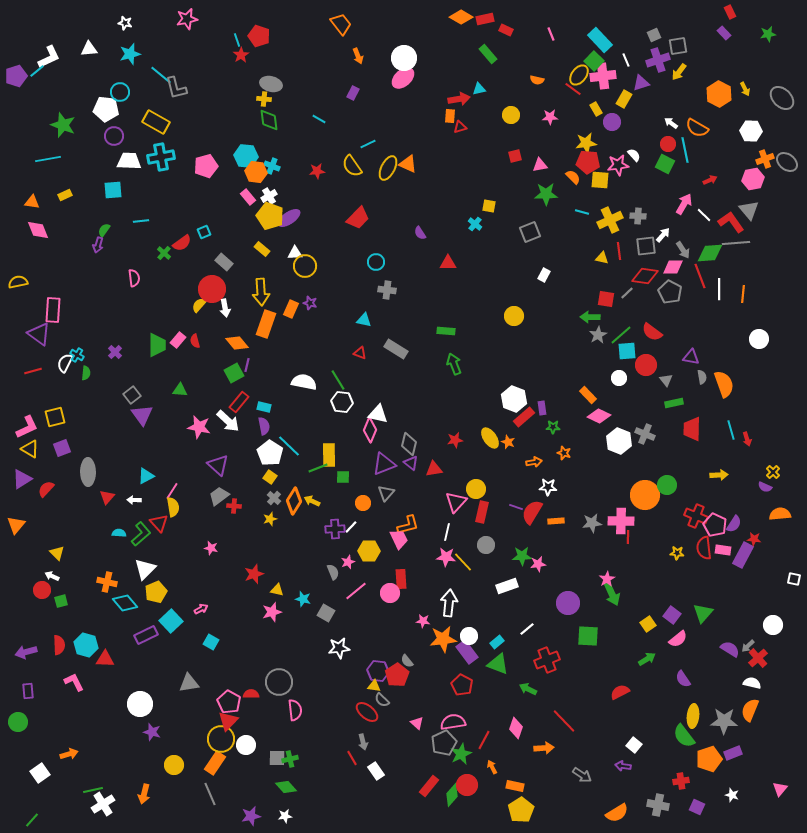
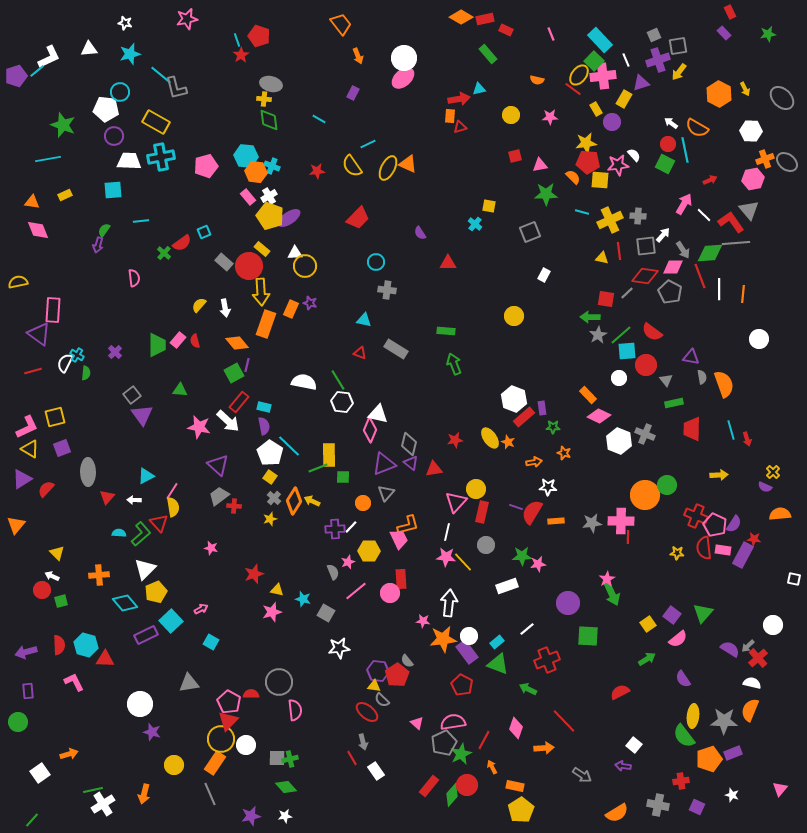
red circle at (212, 289): moved 37 px right, 23 px up
orange cross at (107, 582): moved 8 px left, 7 px up; rotated 18 degrees counterclockwise
